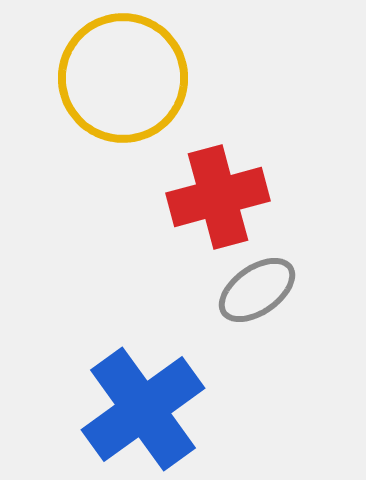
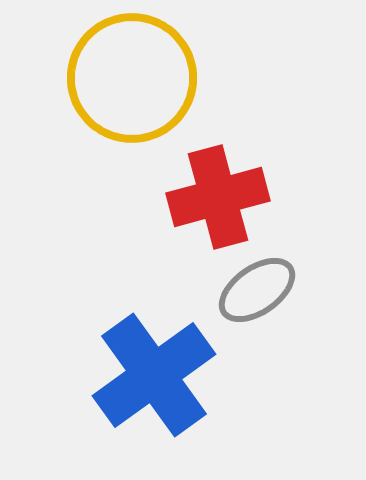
yellow circle: moved 9 px right
blue cross: moved 11 px right, 34 px up
